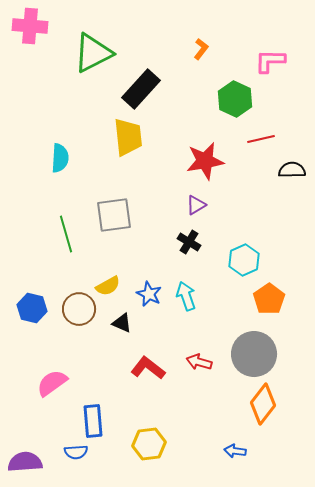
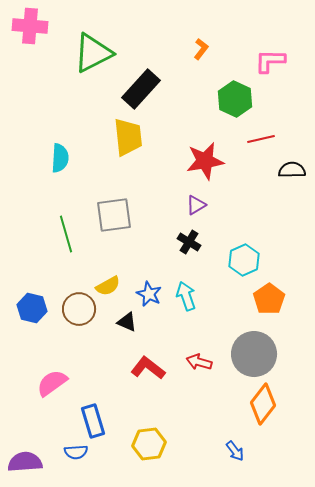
black triangle: moved 5 px right, 1 px up
blue rectangle: rotated 12 degrees counterclockwise
blue arrow: rotated 135 degrees counterclockwise
